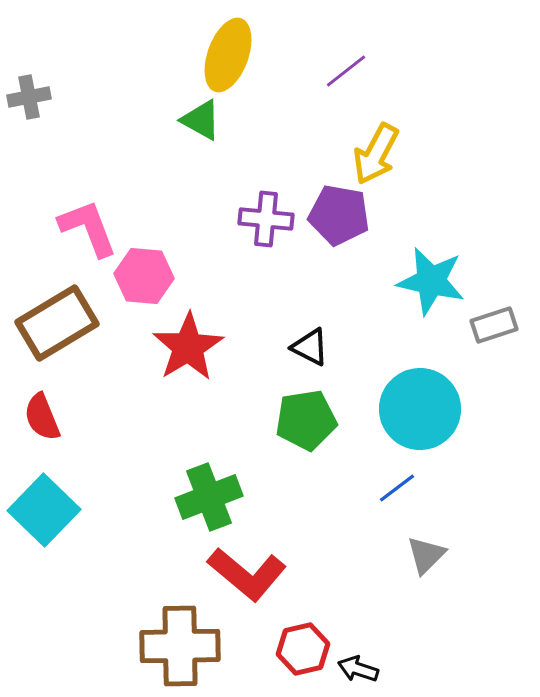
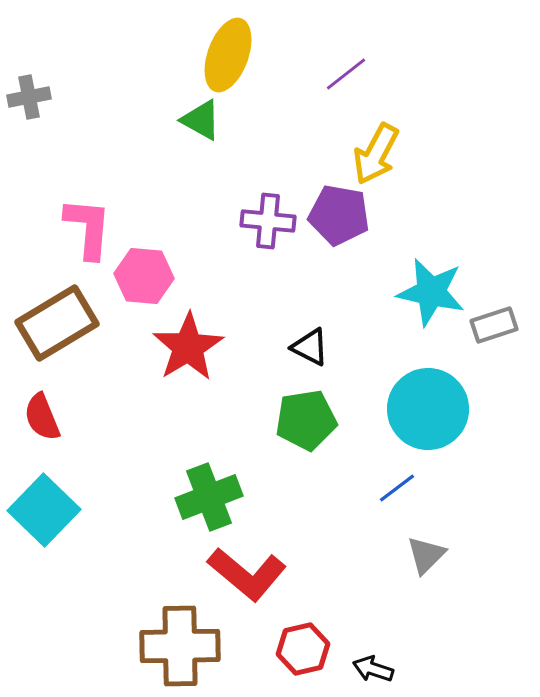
purple line: moved 3 px down
purple cross: moved 2 px right, 2 px down
pink L-shape: rotated 26 degrees clockwise
cyan star: moved 11 px down
cyan circle: moved 8 px right
black arrow: moved 15 px right
